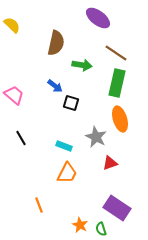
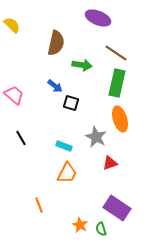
purple ellipse: rotated 15 degrees counterclockwise
